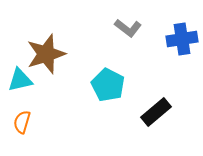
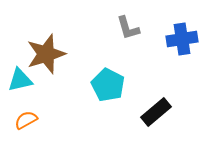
gray L-shape: rotated 36 degrees clockwise
orange semicircle: moved 4 px right, 2 px up; rotated 45 degrees clockwise
